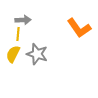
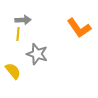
yellow semicircle: moved 17 px down; rotated 114 degrees clockwise
